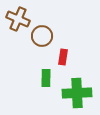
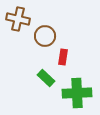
brown cross: rotated 10 degrees counterclockwise
brown circle: moved 3 px right
green rectangle: rotated 48 degrees counterclockwise
